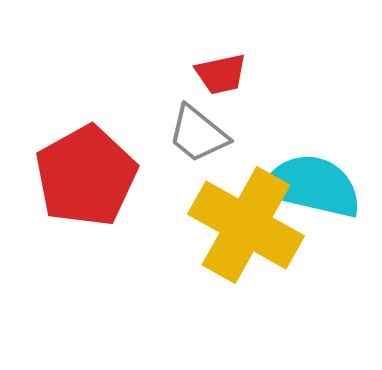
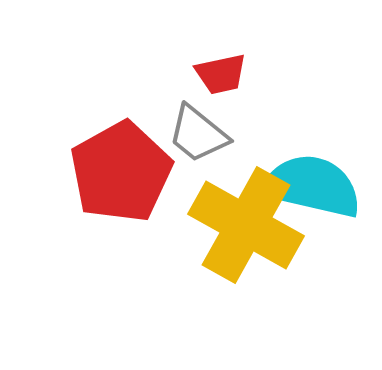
red pentagon: moved 35 px right, 4 px up
